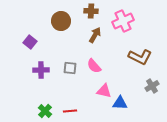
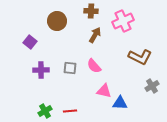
brown circle: moved 4 px left
green cross: rotated 16 degrees clockwise
